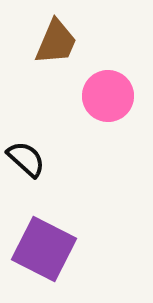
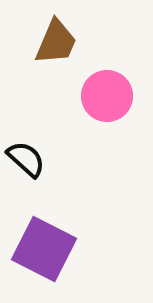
pink circle: moved 1 px left
